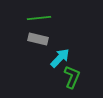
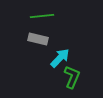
green line: moved 3 px right, 2 px up
